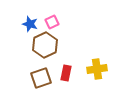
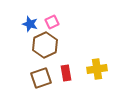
red rectangle: rotated 21 degrees counterclockwise
